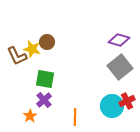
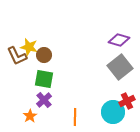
brown circle: moved 3 px left, 13 px down
yellow star: moved 3 px left, 2 px up
green square: moved 1 px left
cyan circle: moved 1 px right, 6 px down
